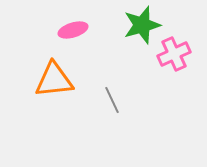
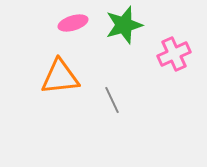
green star: moved 18 px left
pink ellipse: moved 7 px up
orange triangle: moved 6 px right, 3 px up
